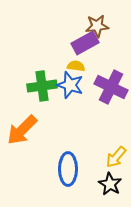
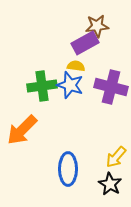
purple cross: rotated 12 degrees counterclockwise
